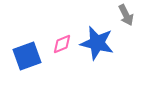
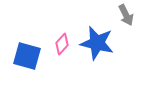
pink diamond: rotated 25 degrees counterclockwise
blue square: rotated 36 degrees clockwise
